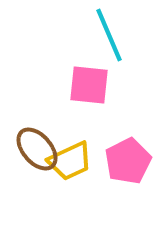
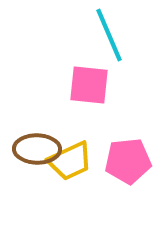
brown ellipse: rotated 48 degrees counterclockwise
pink pentagon: rotated 21 degrees clockwise
